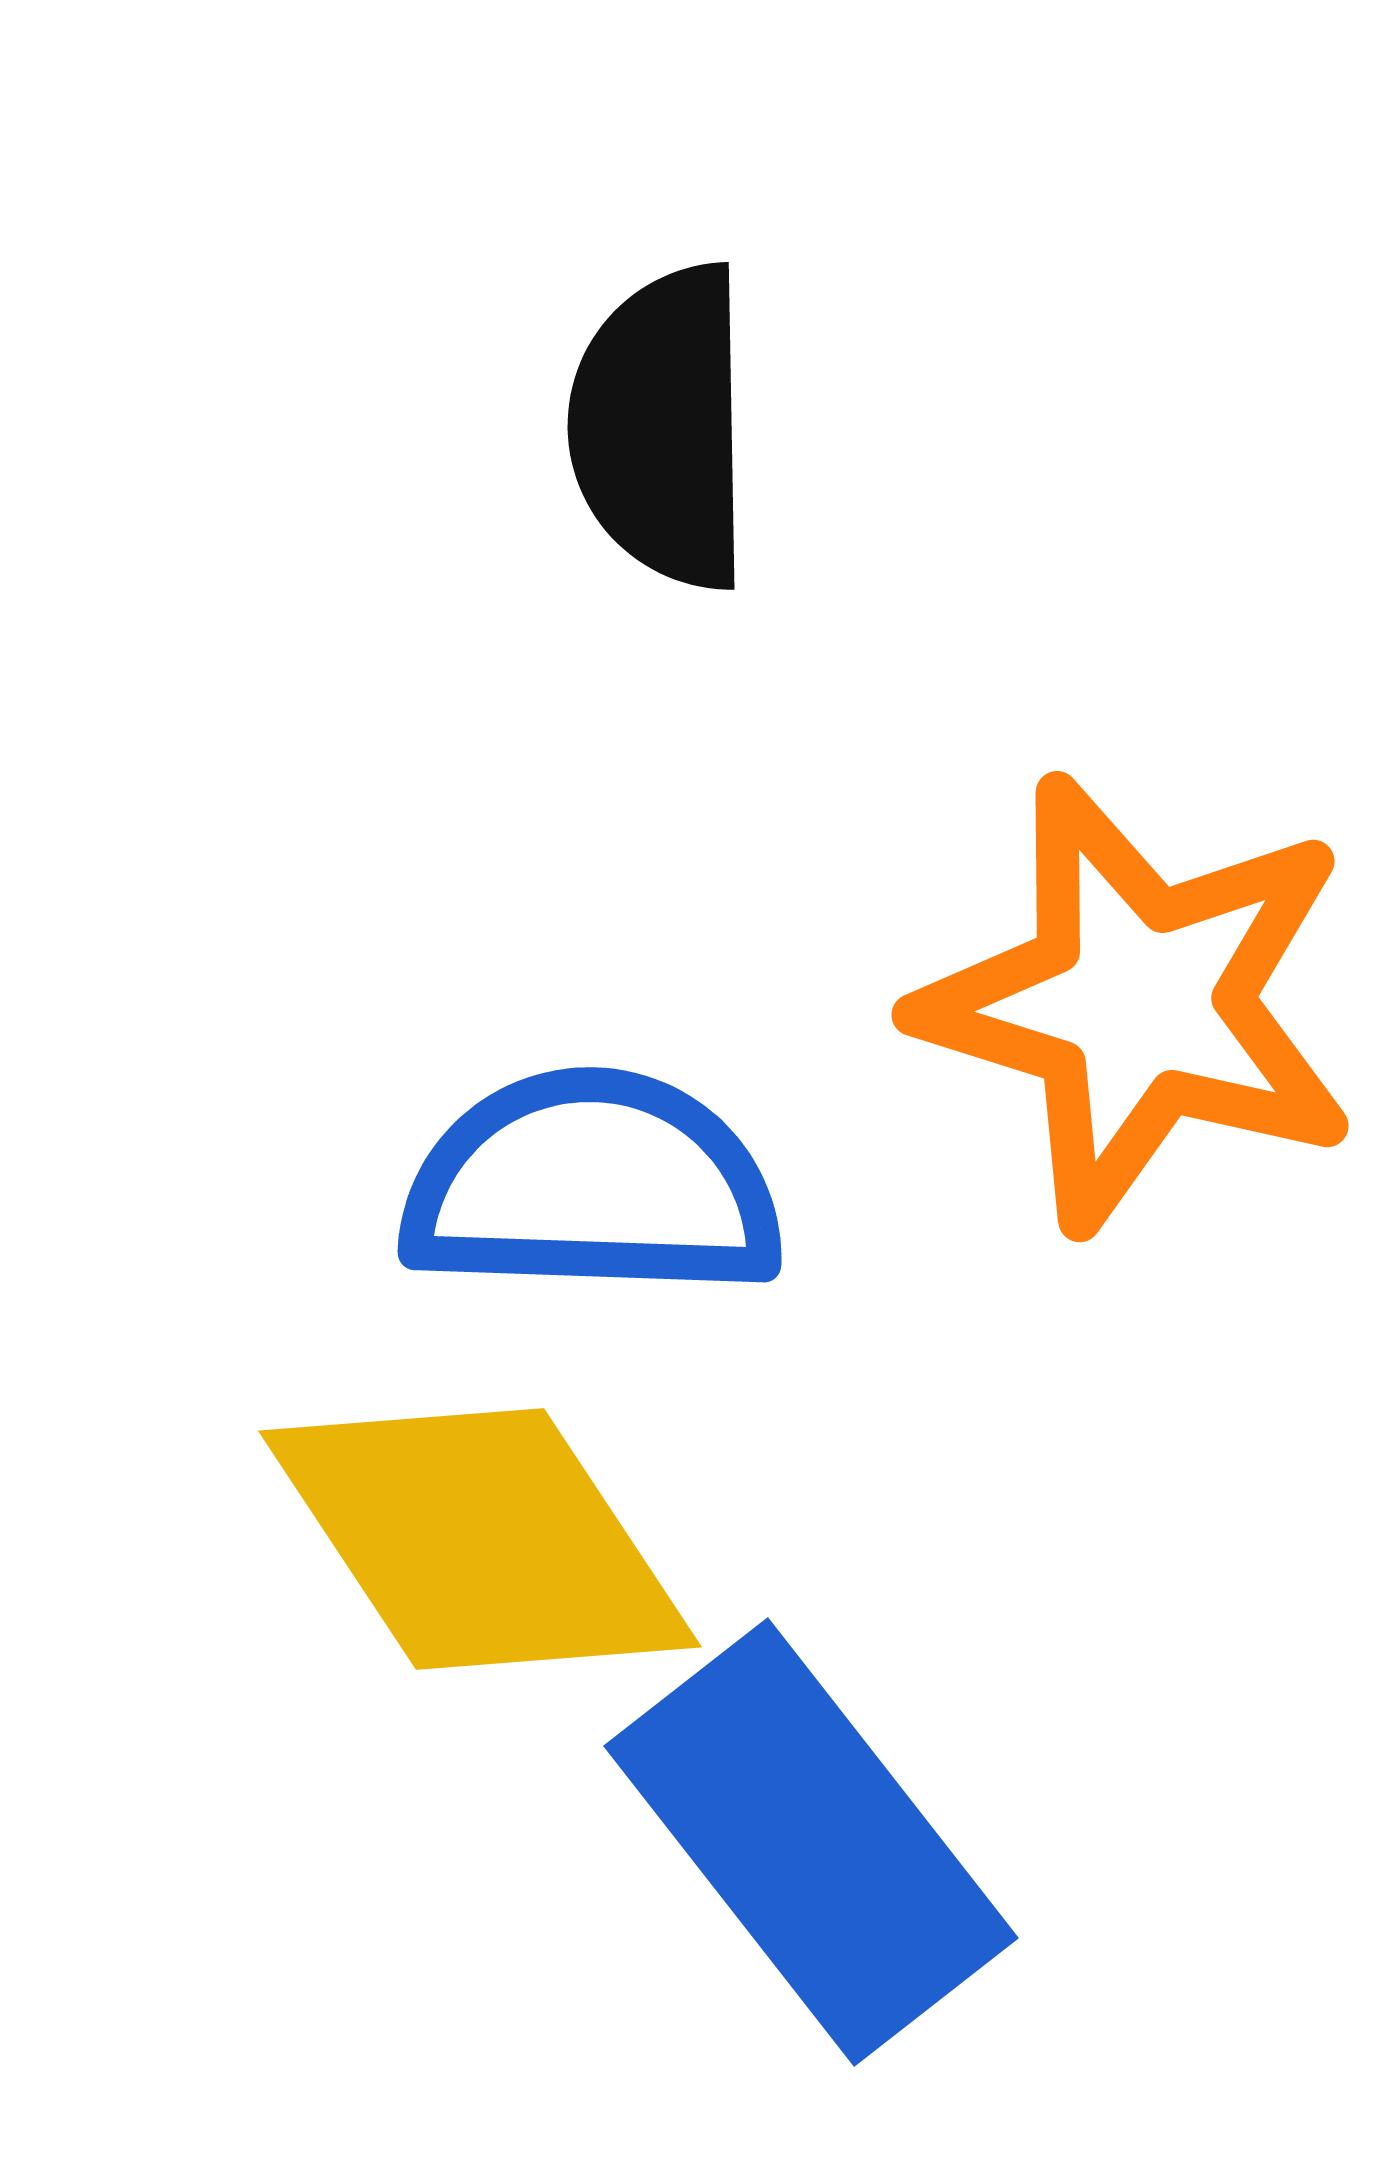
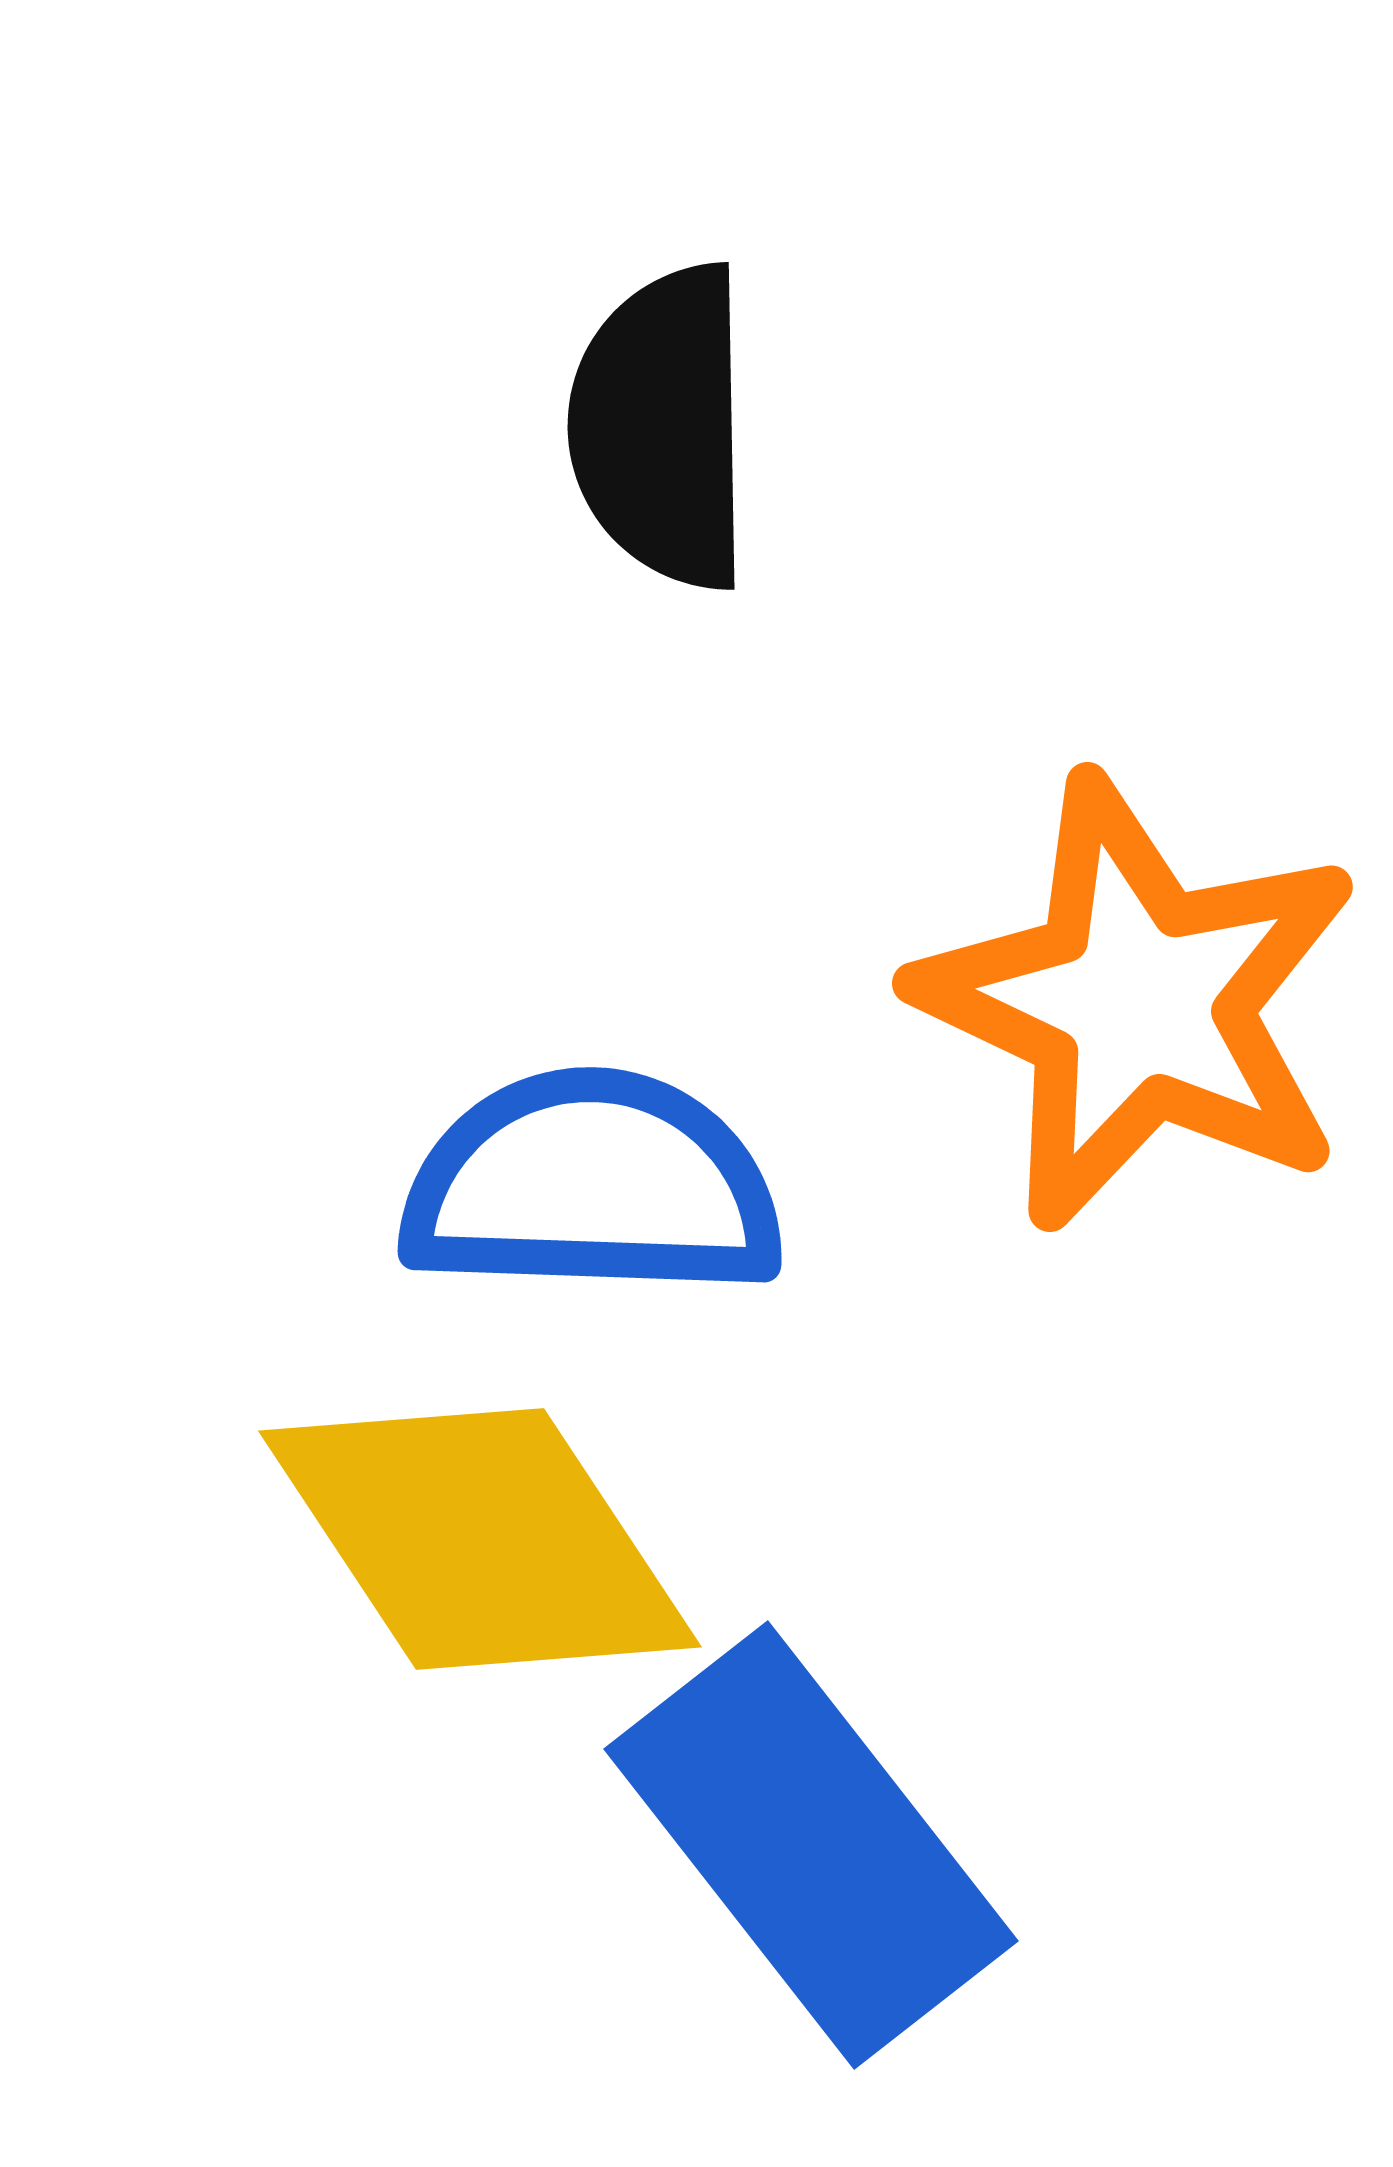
orange star: rotated 8 degrees clockwise
blue rectangle: moved 3 px down
